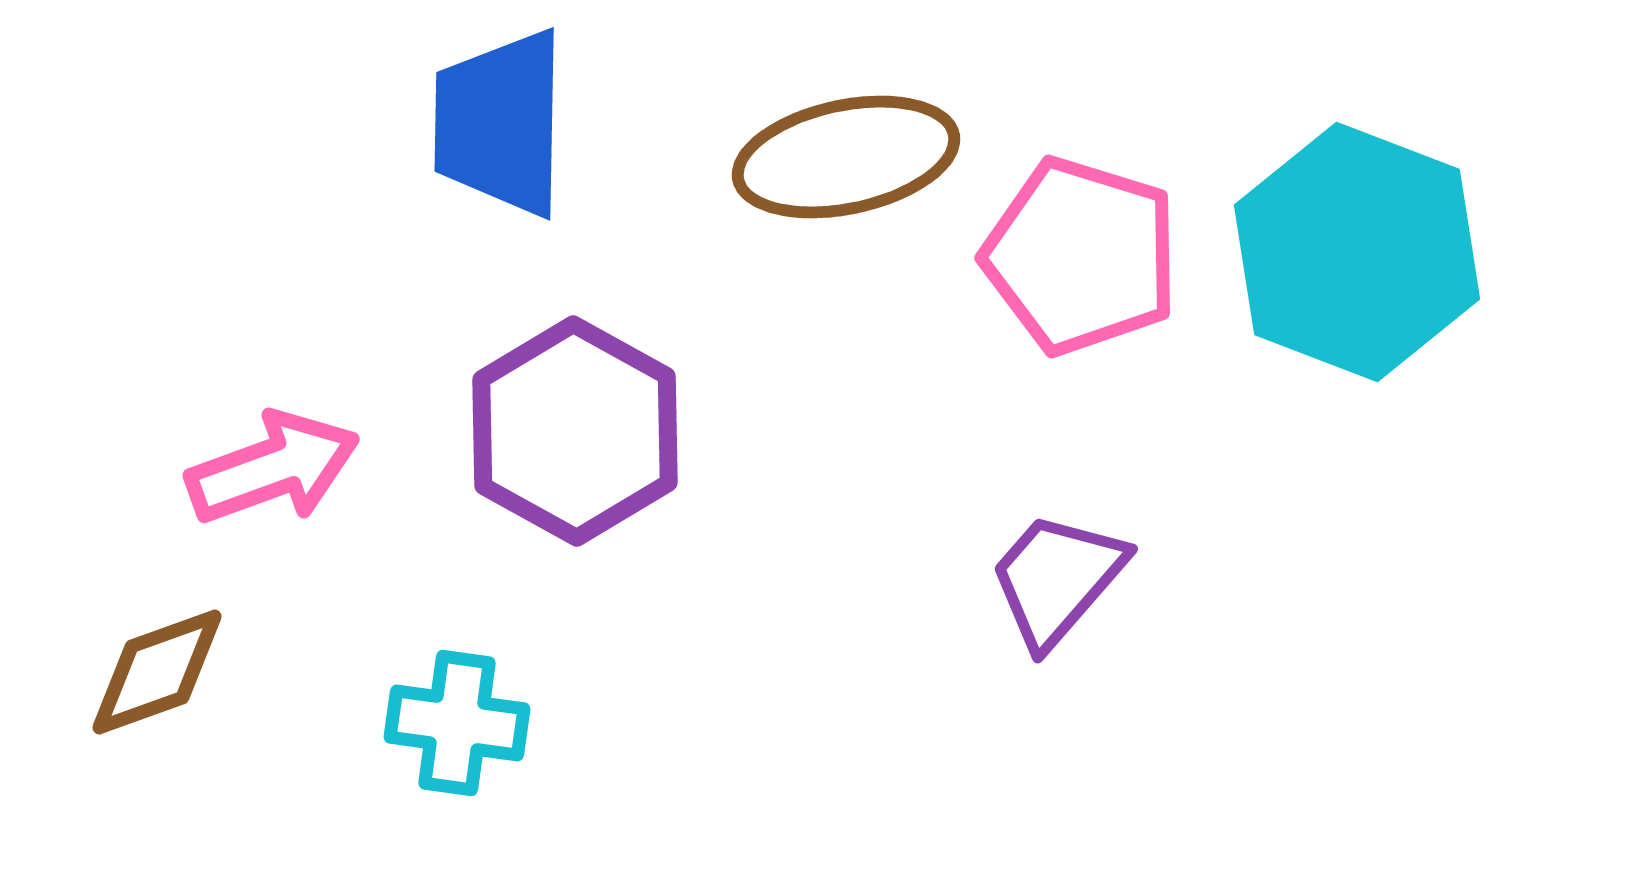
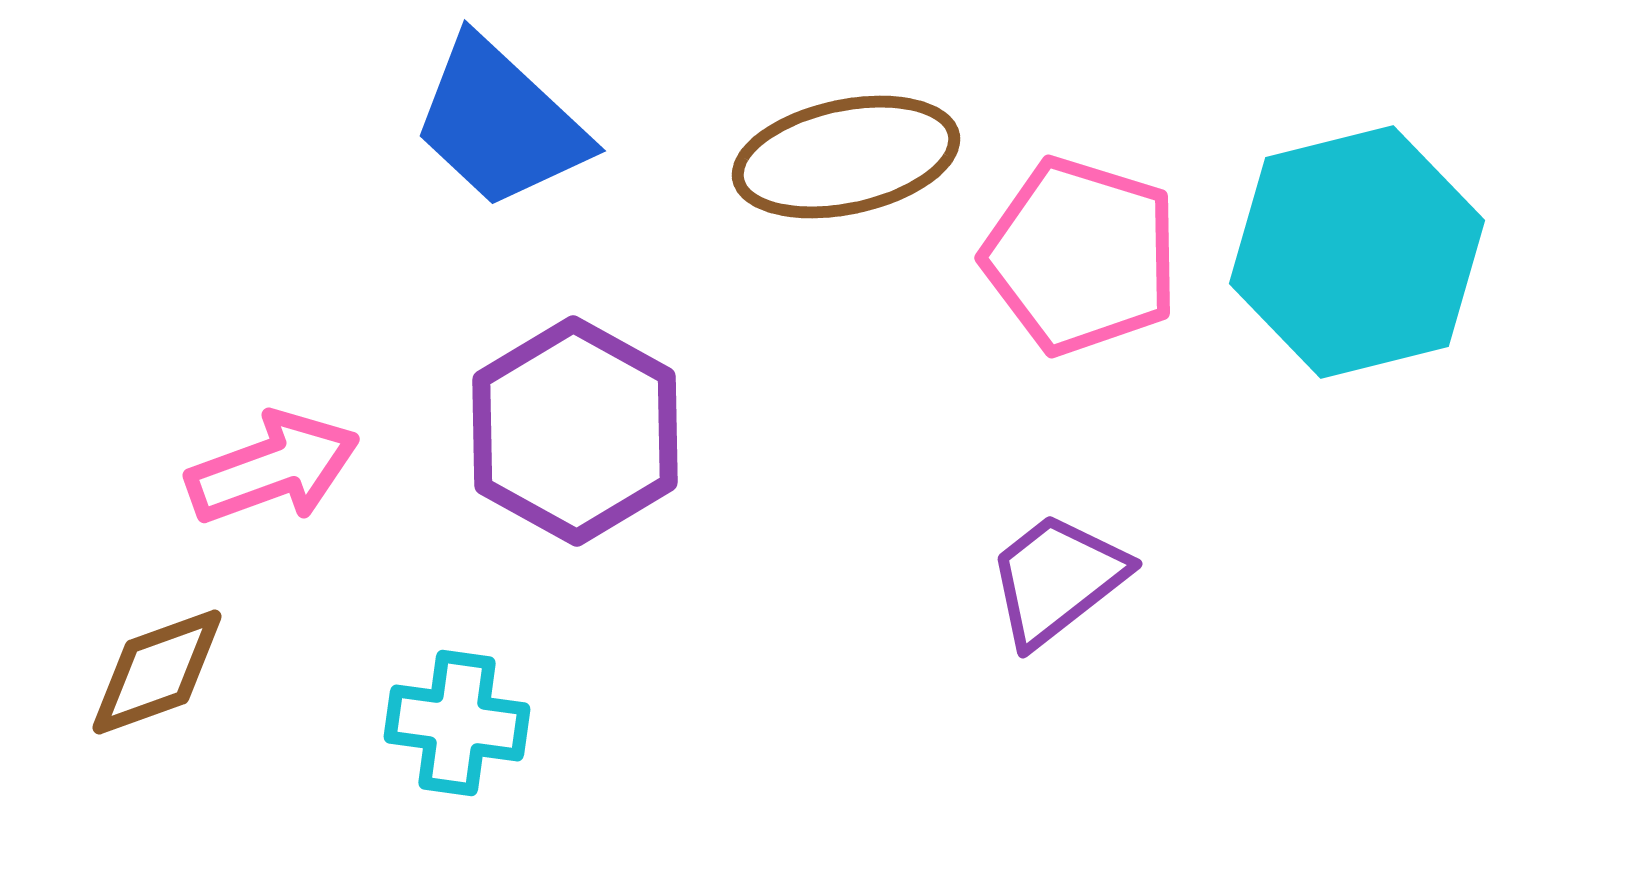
blue trapezoid: rotated 48 degrees counterclockwise
cyan hexagon: rotated 25 degrees clockwise
purple trapezoid: rotated 11 degrees clockwise
